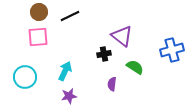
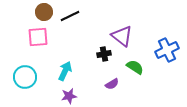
brown circle: moved 5 px right
blue cross: moved 5 px left; rotated 10 degrees counterclockwise
purple semicircle: rotated 128 degrees counterclockwise
